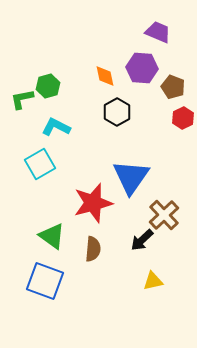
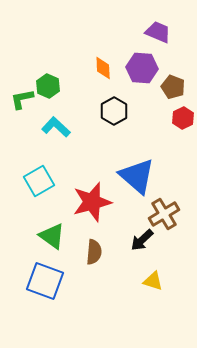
orange diamond: moved 2 px left, 8 px up; rotated 10 degrees clockwise
green hexagon: rotated 20 degrees counterclockwise
black hexagon: moved 3 px left, 1 px up
cyan L-shape: rotated 16 degrees clockwise
cyan square: moved 1 px left, 17 px down
blue triangle: moved 6 px right, 1 px up; rotated 24 degrees counterclockwise
red star: moved 1 px left, 1 px up
brown cross: moved 1 px up; rotated 12 degrees clockwise
brown semicircle: moved 1 px right, 3 px down
yellow triangle: rotated 30 degrees clockwise
